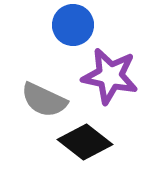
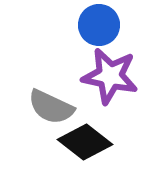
blue circle: moved 26 px right
gray semicircle: moved 7 px right, 7 px down
